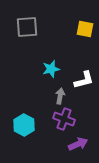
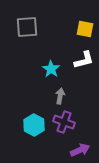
cyan star: rotated 24 degrees counterclockwise
white L-shape: moved 20 px up
purple cross: moved 3 px down
cyan hexagon: moved 10 px right
purple arrow: moved 2 px right, 6 px down
